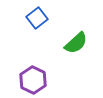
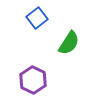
green semicircle: moved 7 px left; rotated 15 degrees counterclockwise
